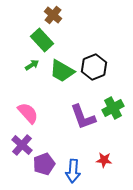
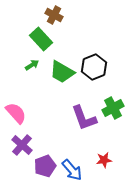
brown cross: moved 1 px right; rotated 12 degrees counterclockwise
green rectangle: moved 1 px left, 1 px up
green trapezoid: moved 1 px down
pink semicircle: moved 12 px left
purple L-shape: moved 1 px right, 1 px down
red star: rotated 14 degrees counterclockwise
purple pentagon: moved 1 px right, 2 px down
blue arrow: moved 1 px left, 1 px up; rotated 45 degrees counterclockwise
